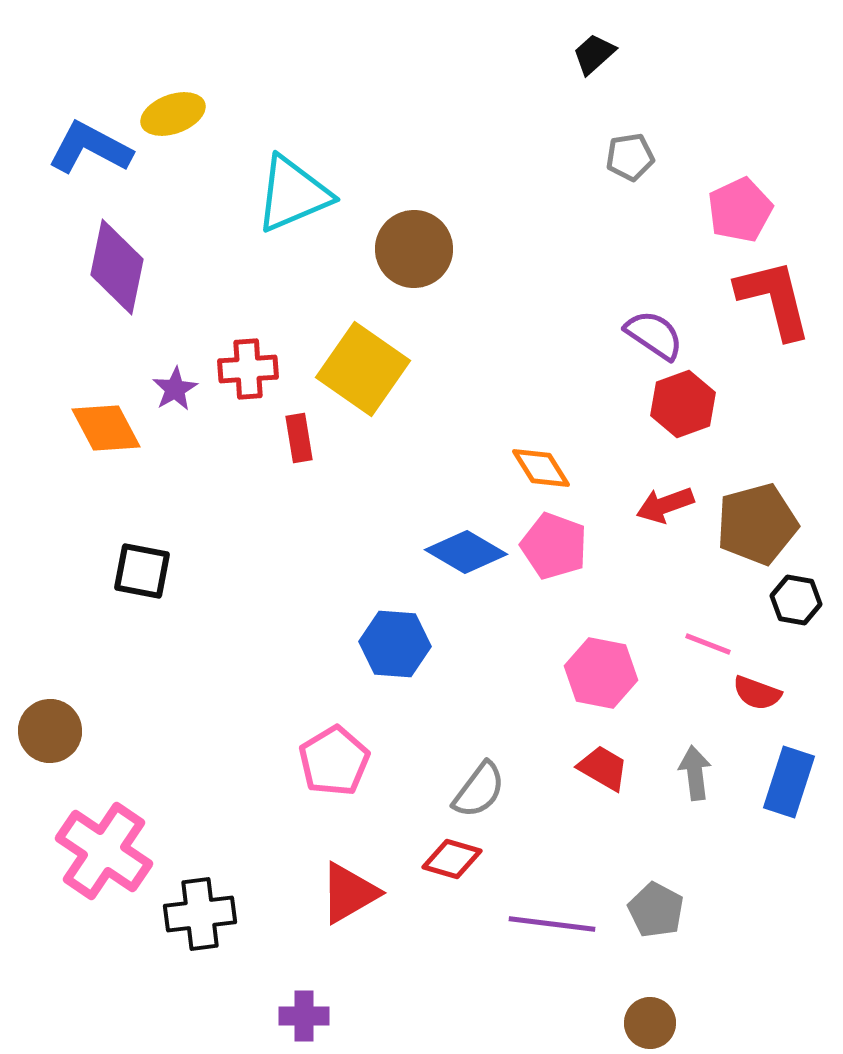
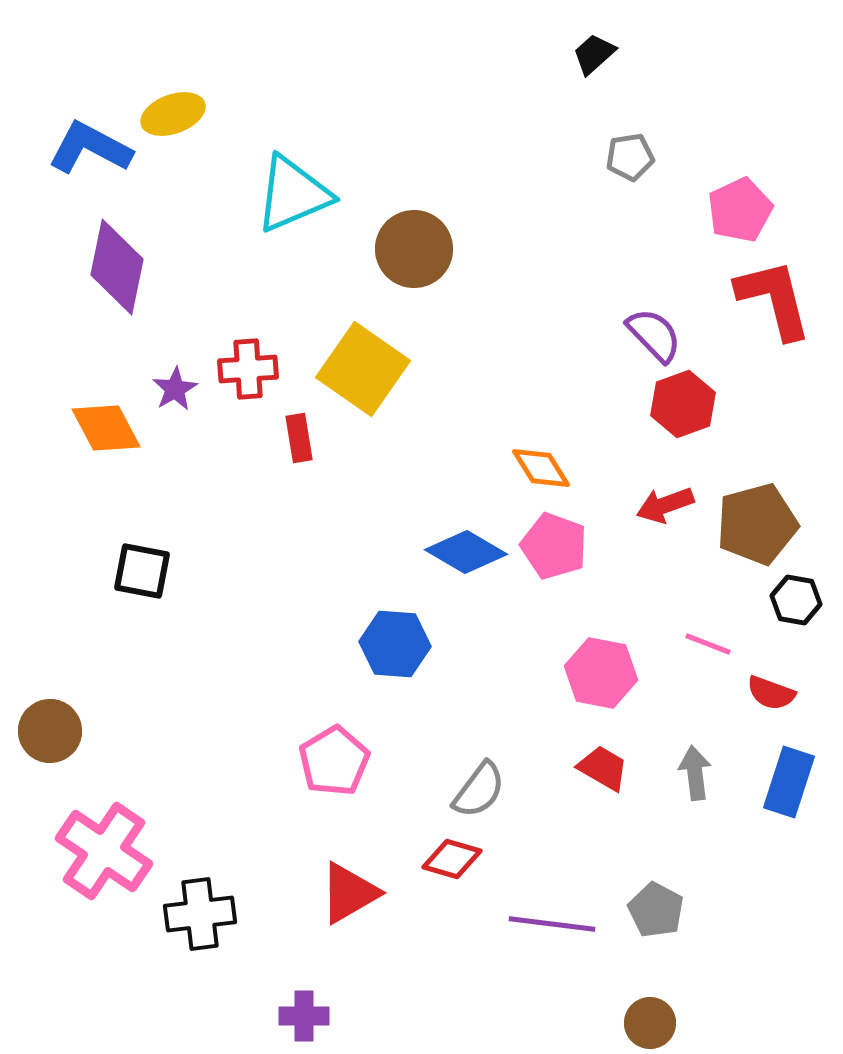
purple semicircle at (654, 335): rotated 12 degrees clockwise
red semicircle at (757, 693): moved 14 px right
